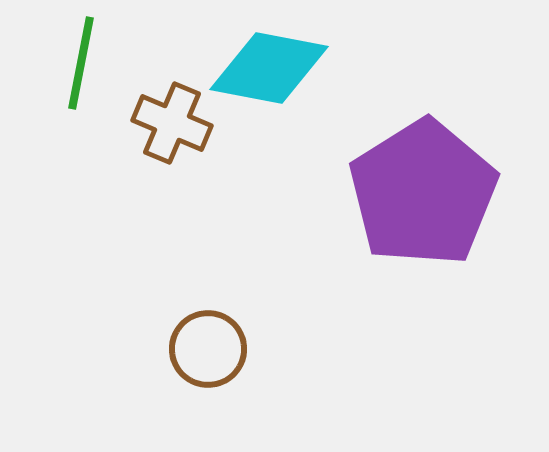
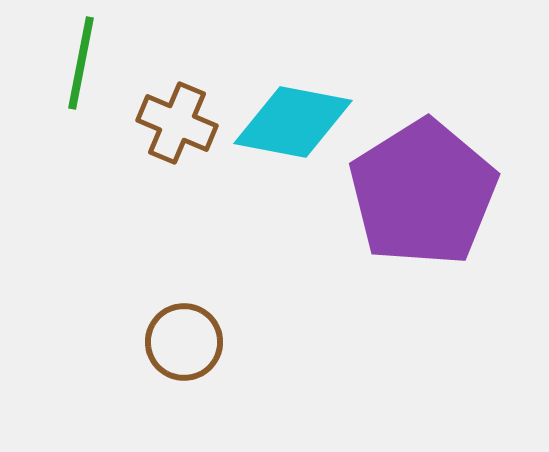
cyan diamond: moved 24 px right, 54 px down
brown cross: moved 5 px right
brown circle: moved 24 px left, 7 px up
